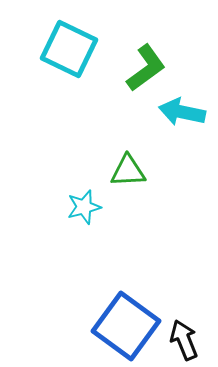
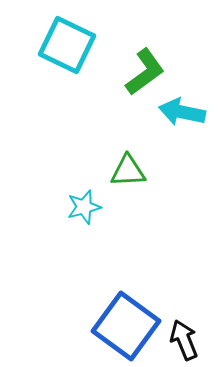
cyan square: moved 2 px left, 4 px up
green L-shape: moved 1 px left, 4 px down
